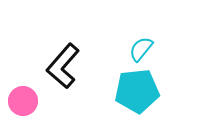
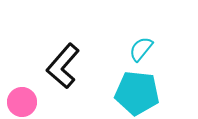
cyan pentagon: moved 2 px down; rotated 12 degrees clockwise
pink circle: moved 1 px left, 1 px down
